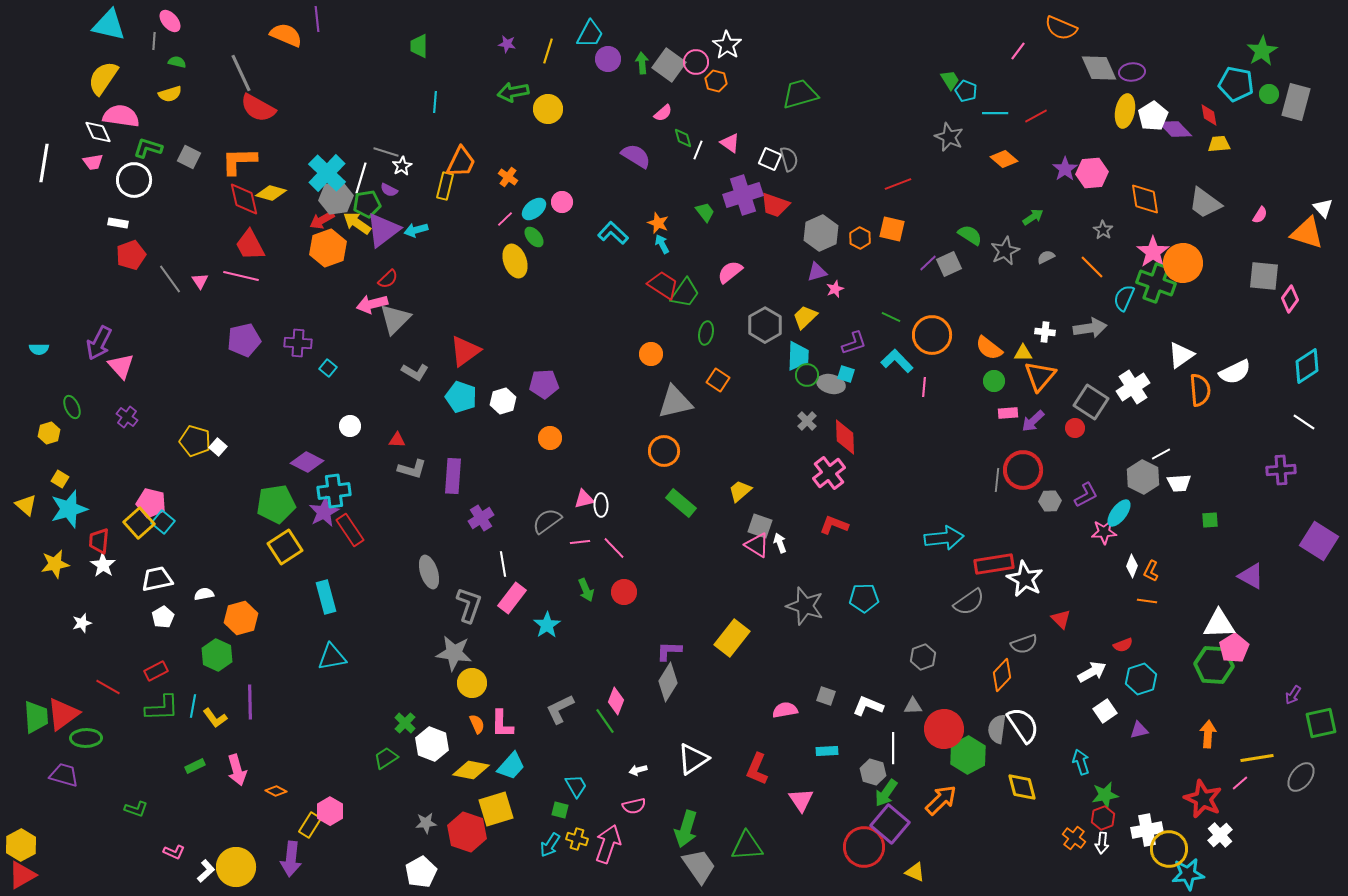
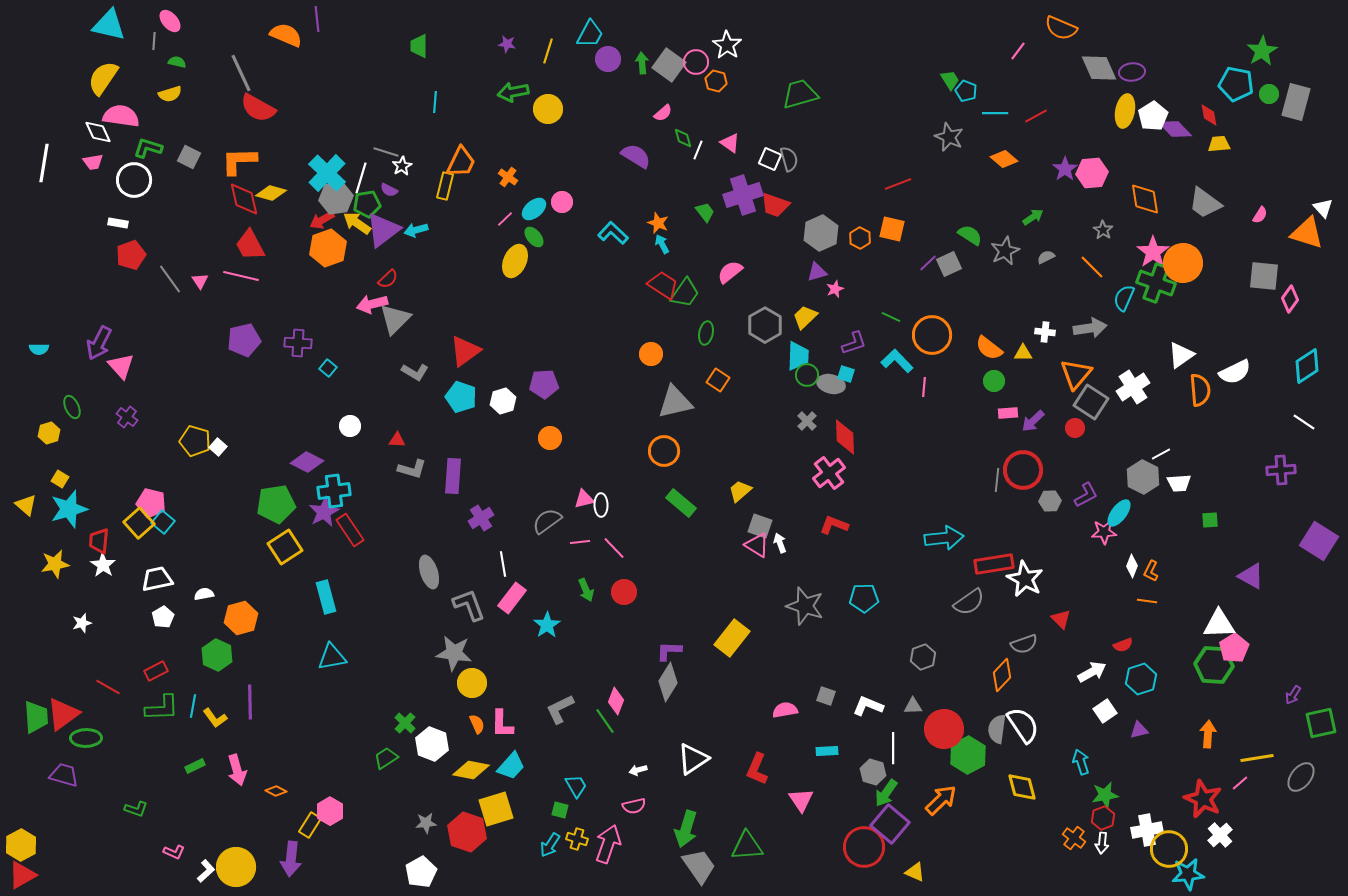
yellow ellipse at (515, 261): rotated 44 degrees clockwise
orange triangle at (1040, 376): moved 36 px right, 2 px up
gray L-shape at (469, 605): rotated 39 degrees counterclockwise
